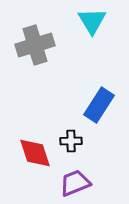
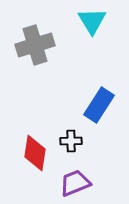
red diamond: rotated 27 degrees clockwise
